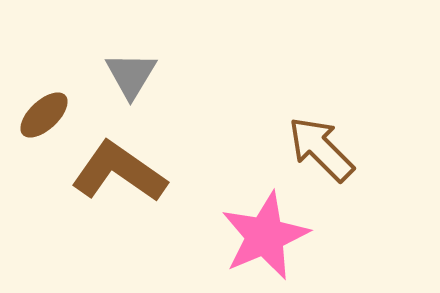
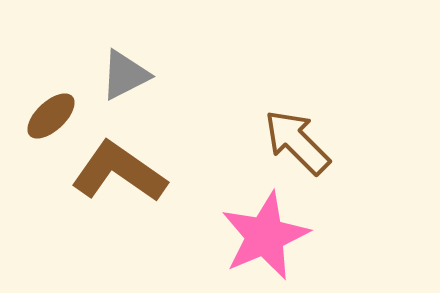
gray triangle: moved 6 px left; rotated 32 degrees clockwise
brown ellipse: moved 7 px right, 1 px down
brown arrow: moved 24 px left, 7 px up
